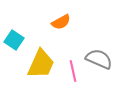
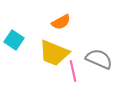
yellow trapezoid: moved 13 px right, 11 px up; rotated 88 degrees clockwise
